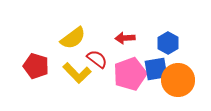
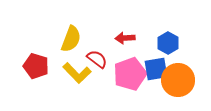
yellow semicircle: moved 2 px left, 1 px down; rotated 32 degrees counterclockwise
